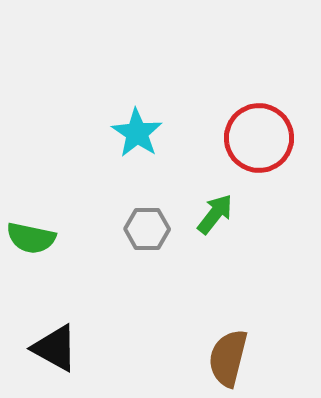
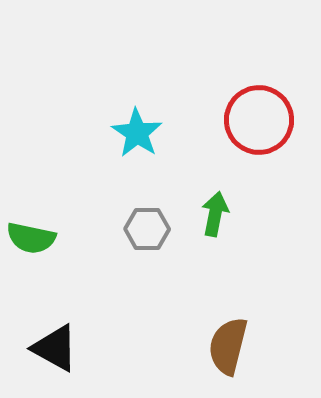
red circle: moved 18 px up
green arrow: rotated 27 degrees counterclockwise
brown semicircle: moved 12 px up
